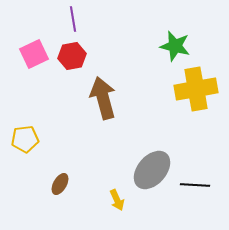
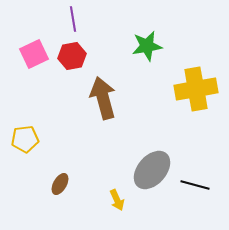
green star: moved 28 px left; rotated 24 degrees counterclockwise
black line: rotated 12 degrees clockwise
